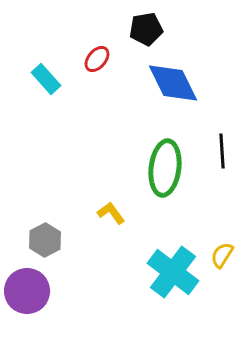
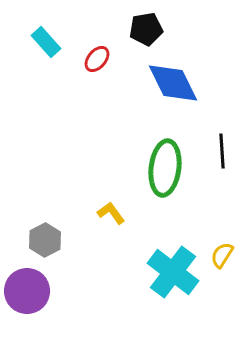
cyan rectangle: moved 37 px up
